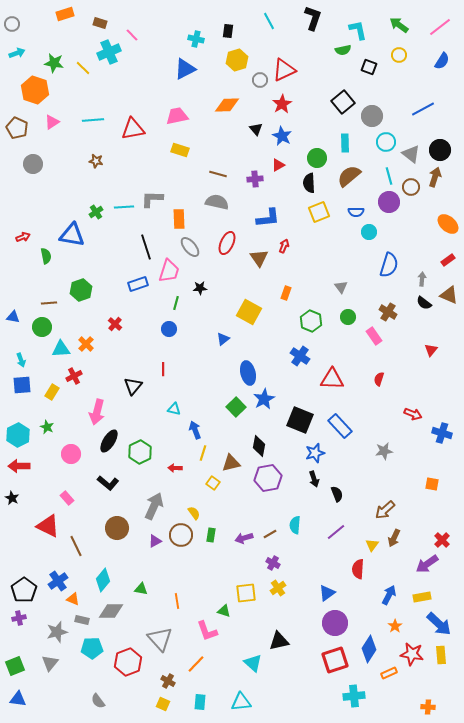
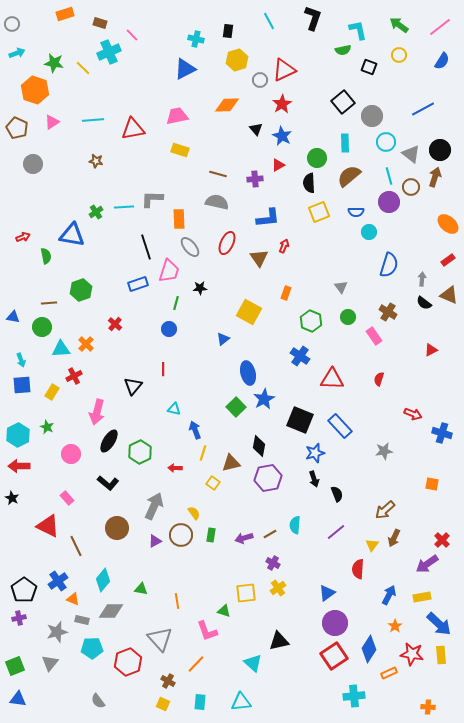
red triangle at (431, 350): rotated 24 degrees clockwise
red square at (335, 660): moved 1 px left, 4 px up; rotated 16 degrees counterclockwise
